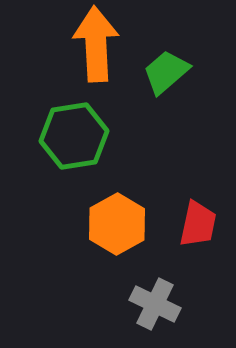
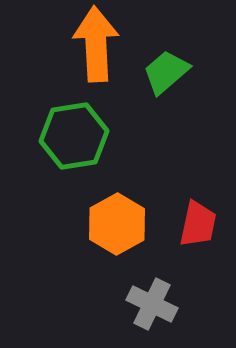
gray cross: moved 3 px left
